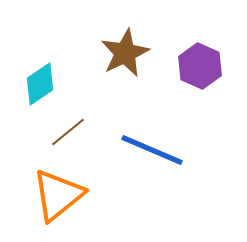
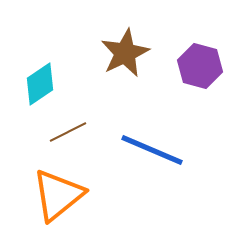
purple hexagon: rotated 9 degrees counterclockwise
brown line: rotated 12 degrees clockwise
